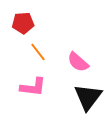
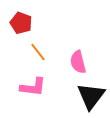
red pentagon: moved 2 px left; rotated 25 degrees clockwise
pink semicircle: rotated 35 degrees clockwise
black triangle: moved 3 px right, 1 px up
